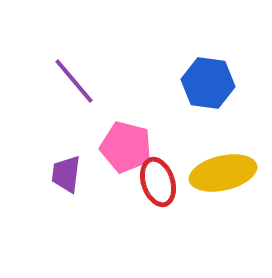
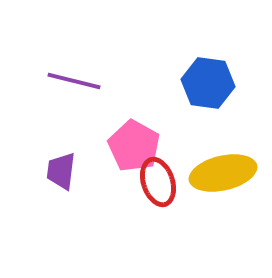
purple line: rotated 36 degrees counterclockwise
pink pentagon: moved 8 px right, 1 px up; rotated 15 degrees clockwise
purple trapezoid: moved 5 px left, 3 px up
